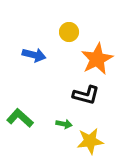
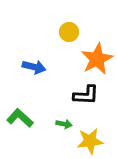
blue arrow: moved 12 px down
black L-shape: rotated 12 degrees counterclockwise
